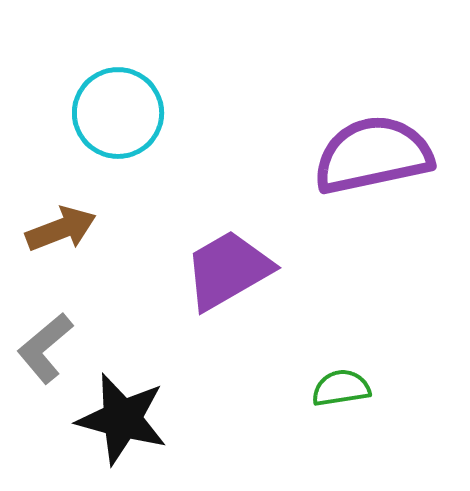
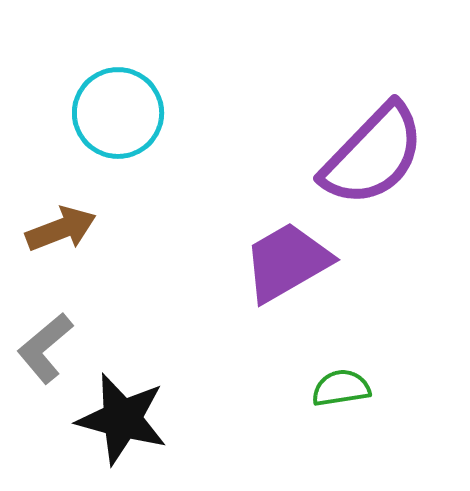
purple semicircle: rotated 146 degrees clockwise
purple trapezoid: moved 59 px right, 8 px up
